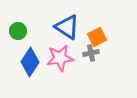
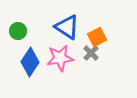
gray cross: rotated 35 degrees counterclockwise
